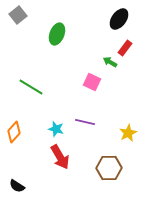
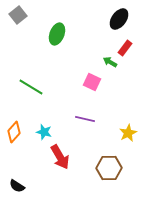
purple line: moved 3 px up
cyan star: moved 12 px left, 3 px down
